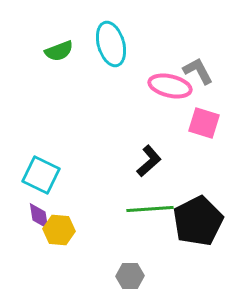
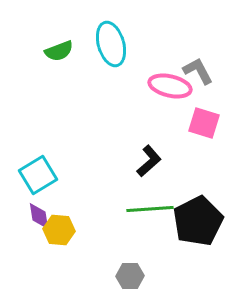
cyan square: moved 3 px left; rotated 33 degrees clockwise
